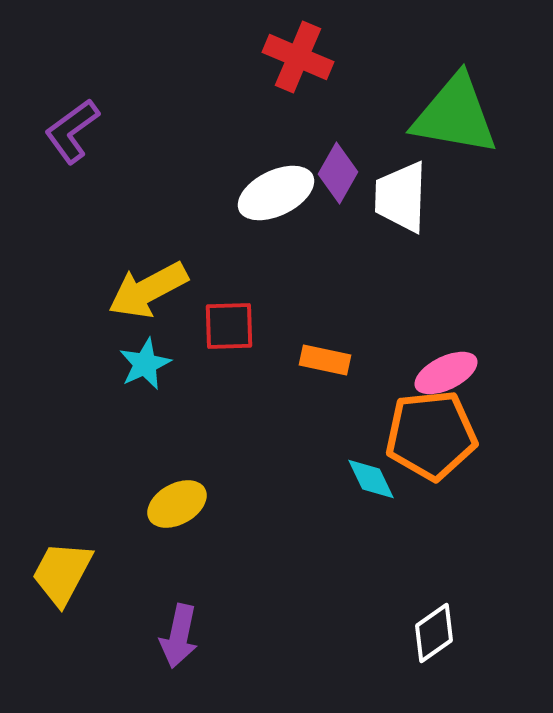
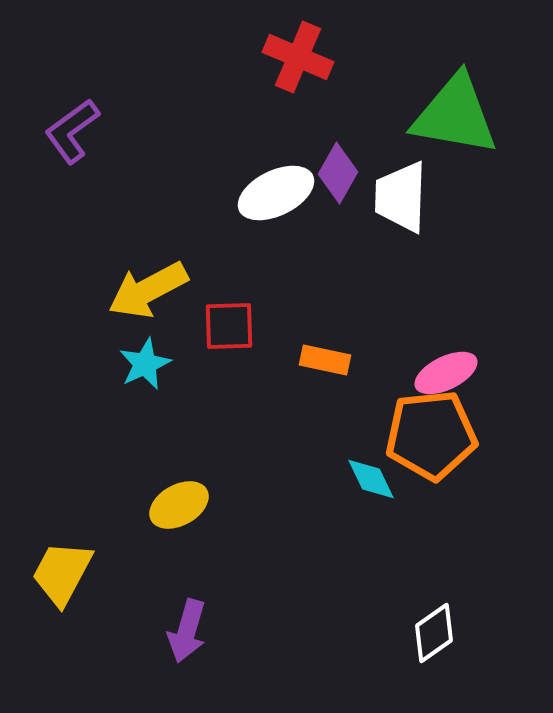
yellow ellipse: moved 2 px right, 1 px down
purple arrow: moved 8 px right, 5 px up; rotated 4 degrees clockwise
